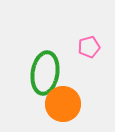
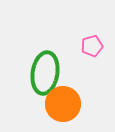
pink pentagon: moved 3 px right, 1 px up
